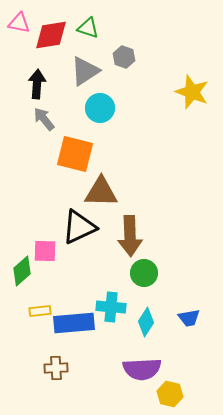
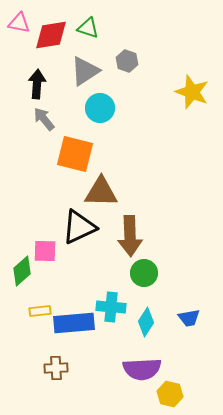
gray hexagon: moved 3 px right, 4 px down
